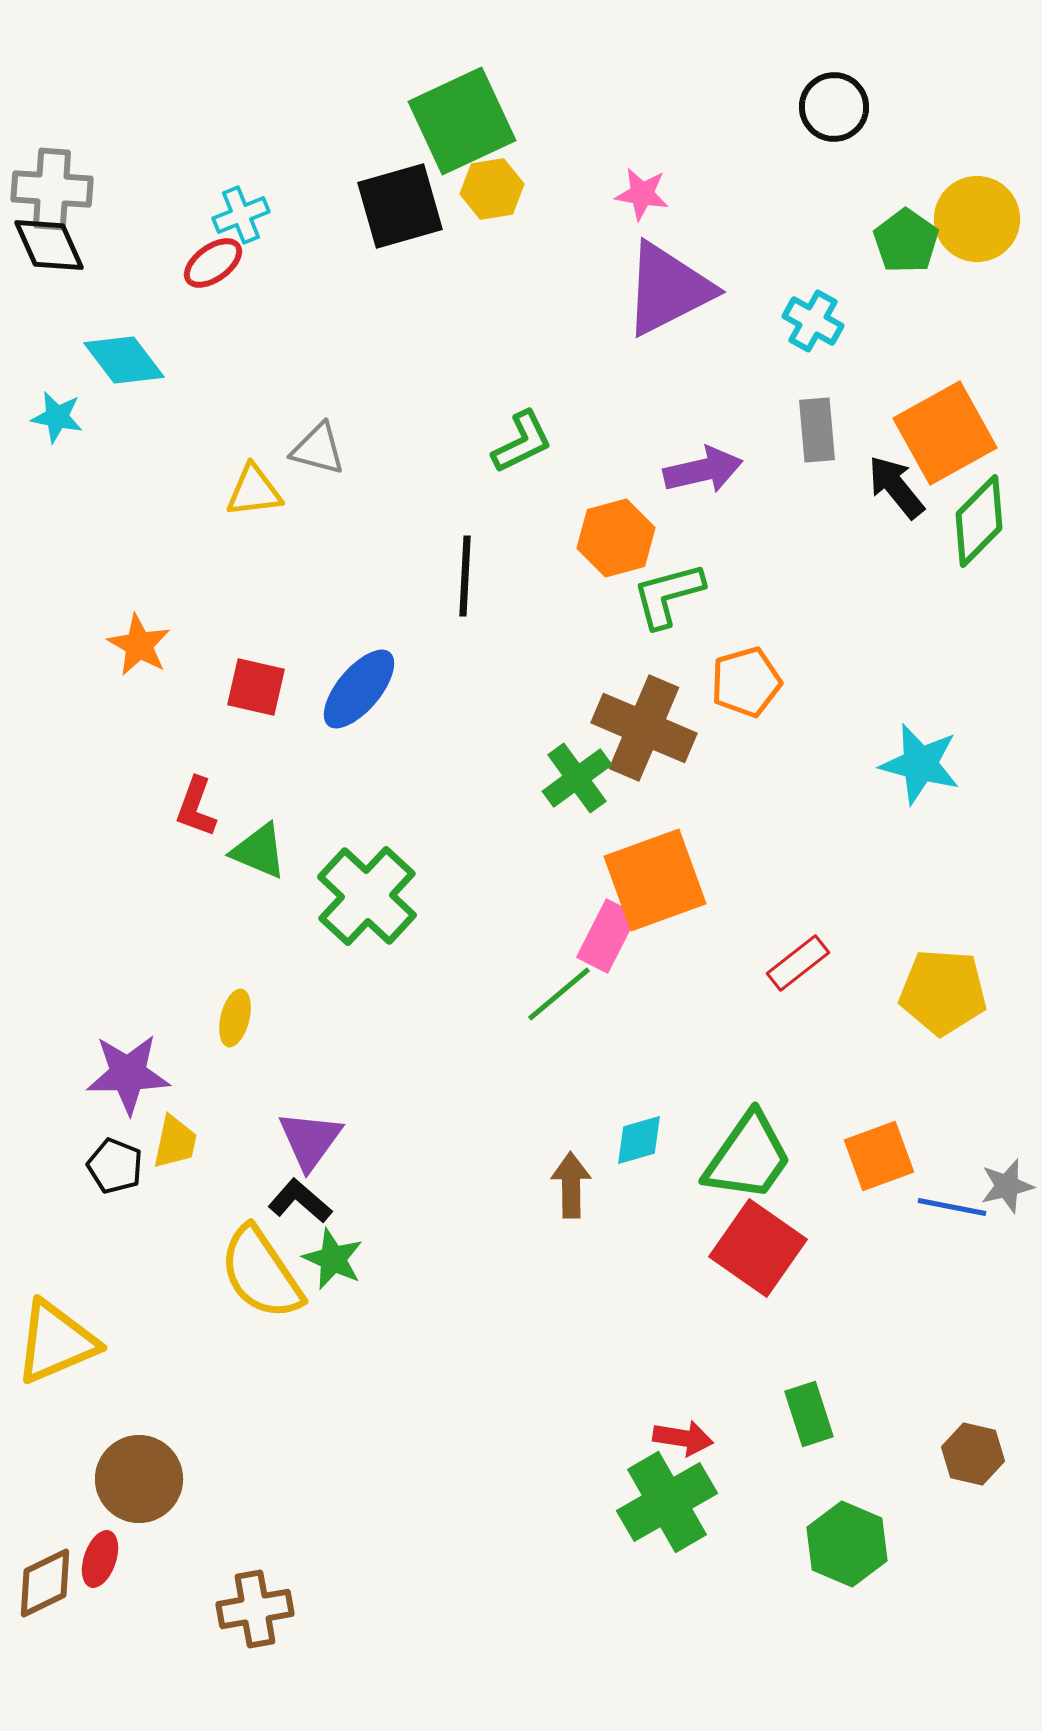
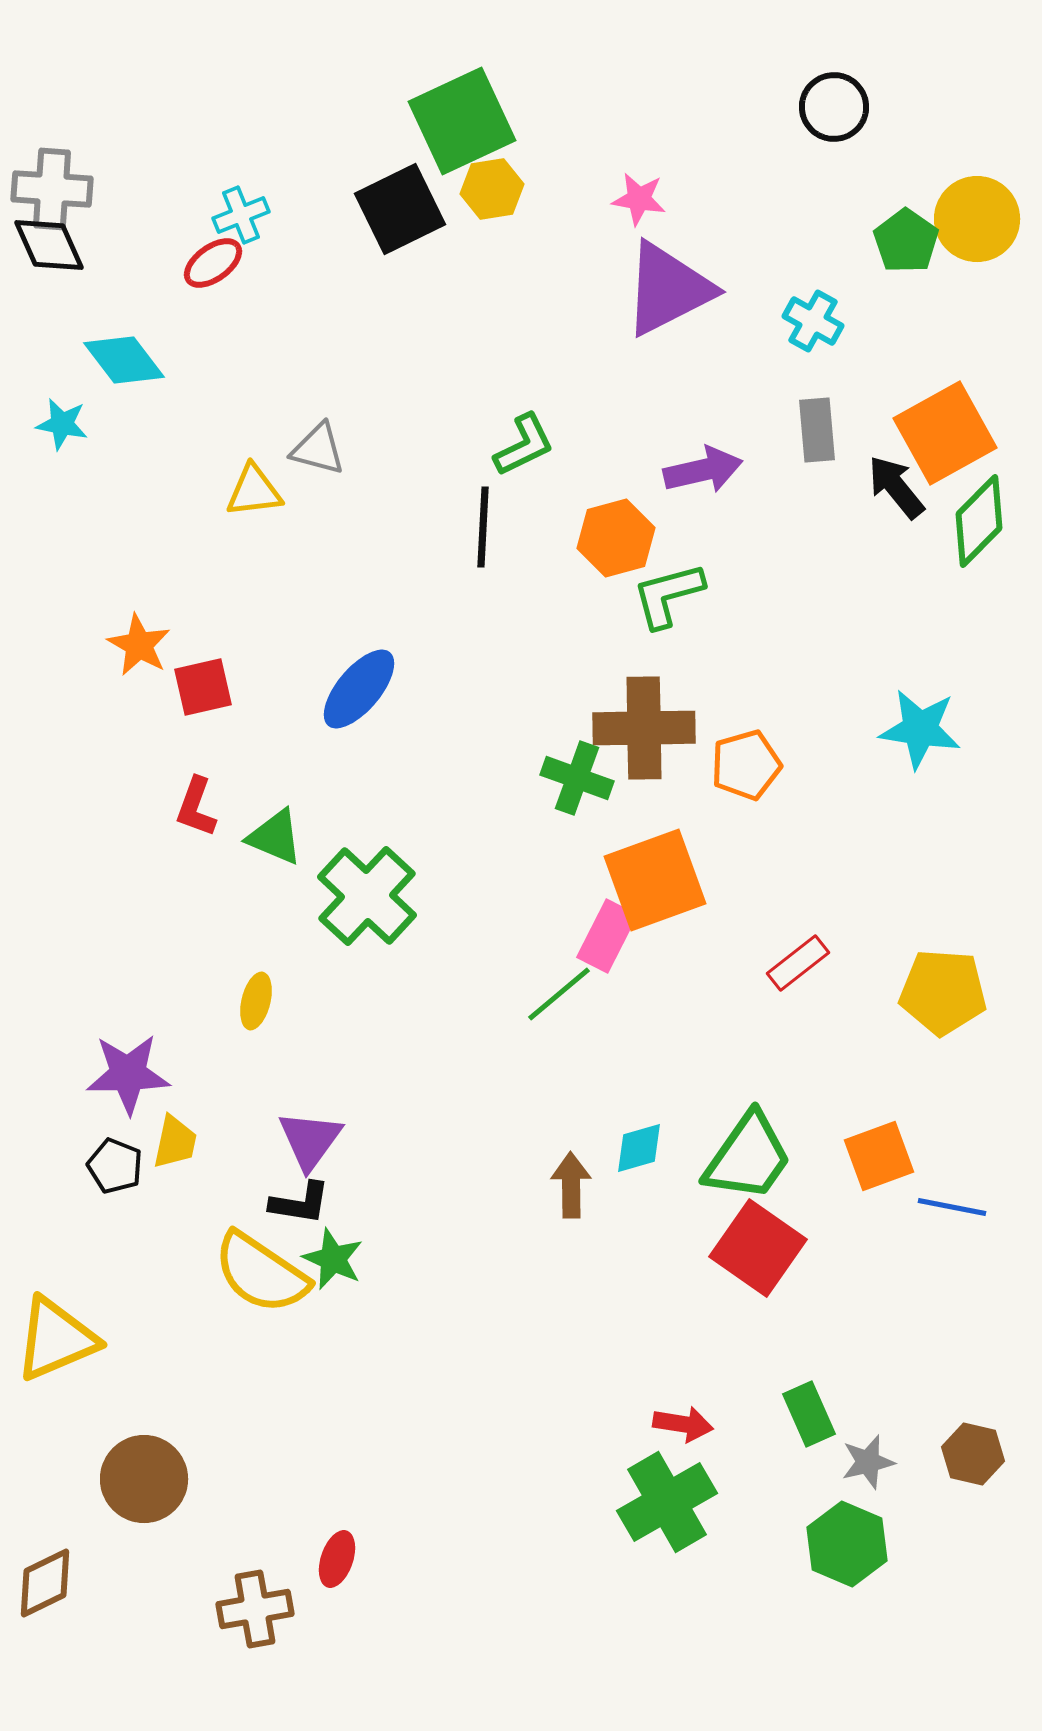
pink star at (642, 194): moved 3 px left, 5 px down
black square at (400, 206): moved 3 px down; rotated 10 degrees counterclockwise
cyan star at (57, 417): moved 5 px right, 7 px down
green L-shape at (522, 442): moved 2 px right, 3 px down
black line at (465, 576): moved 18 px right, 49 px up
orange pentagon at (746, 682): moved 83 px down
red square at (256, 687): moved 53 px left; rotated 26 degrees counterclockwise
brown cross at (644, 728): rotated 24 degrees counterclockwise
cyan star at (920, 764): moved 35 px up; rotated 6 degrees counterclockwise
green cross at (577, 778): rotated 34 degrees counterclockwise
green triangle at (259, 851): moved 16 px right, 14 px up
yellow ellipse at (235, 1018): moved 21 px right, 17 px up
cyan diamond at (639, 1140): moved 8 px down
gray star at (1007, 1186): moved 139 px left, 276 px down
black L-shape at (300, 1201): moved 2 px down; rotated 148 degrees clockwise
yellow semicircle at (261, 1273): rotated 22 degrees counterclockwise
yellow triangle at (56, 1342): moved 3 px up
green rectangle at (809, 1414): rotated 6 degrees counterclockwise
red arrow at (683, 1438): moved 14 px up
brown circle at (139, 1479): moved 5 px right
red ellipse at (100, 1559): moved 237 px right
